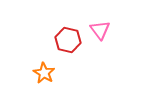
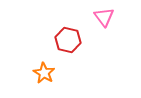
pink triangle: moved 4 px right, 13 px up
